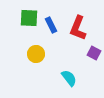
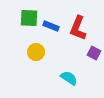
blue rectangle: moved 1 px down; rotated 42 degrees counterclockwise
yellow circle: moved 2 px up
cyan semicircle: rotated 18 degrees counterclockwise
